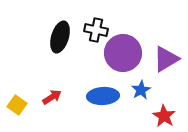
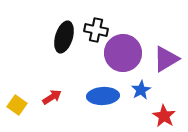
black ellipse: moved 4 px right
